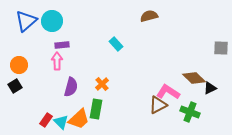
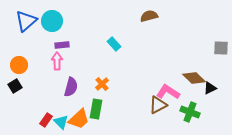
cyan rectangle: moved 2 px left
